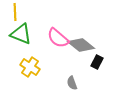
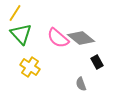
yellow line: moved 1 px down; rotated 36 degrees clockwise
green triangle: rotated 25 degrees clockwise
gray diamond: moved 7 px up
black rectangle: rotated 56 degrees counterclockwise
gray semicircle: moved 9 px right, 1 px down
